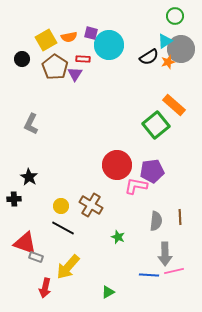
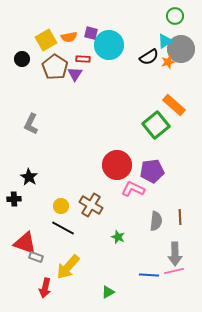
pink L-shape: moved 3 px left, 3 px down; rotated 15 degrees clockwise
gray arrow: moved 10 px right
